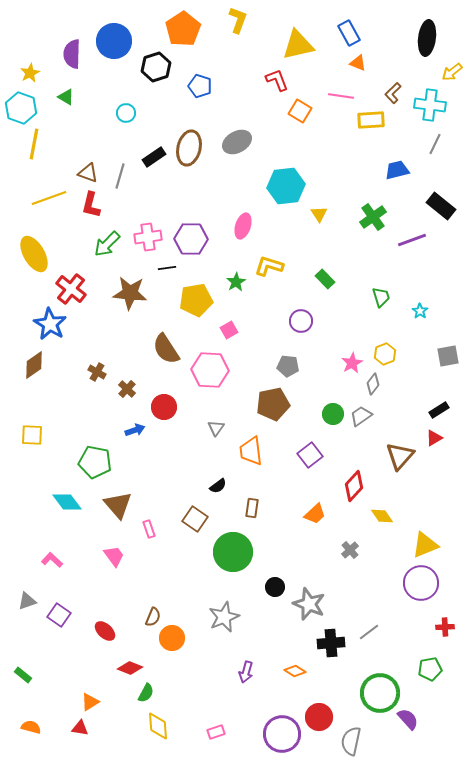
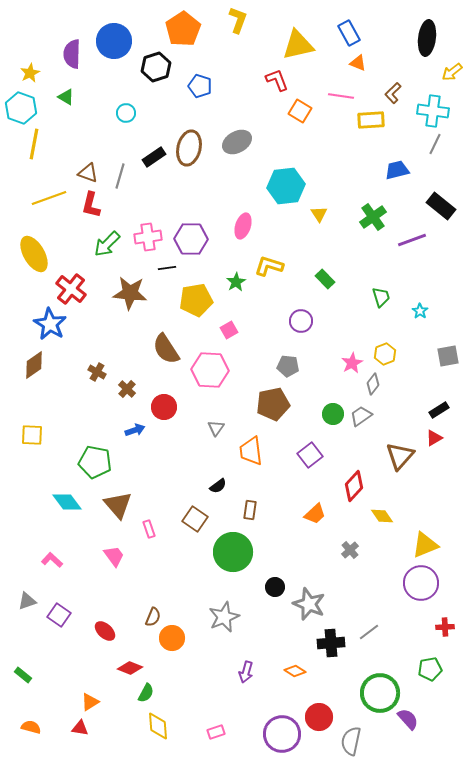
cyan cross at (430, 105): moved 3 px right, 6 px down
brown rectangle at (252, 508): moved 2 px left, 2 px down
